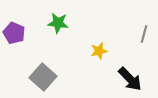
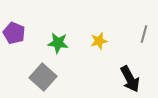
green star: moved 20 px down
yellow star: moved 10 px up
black arrow: rotated 16 degrees clockwise
